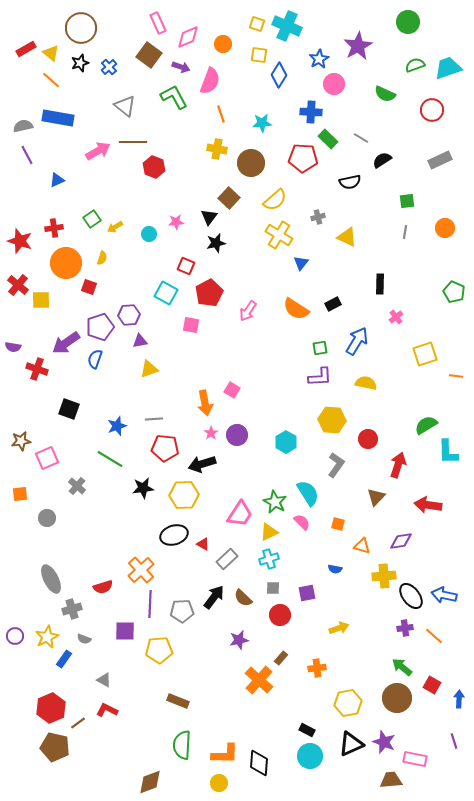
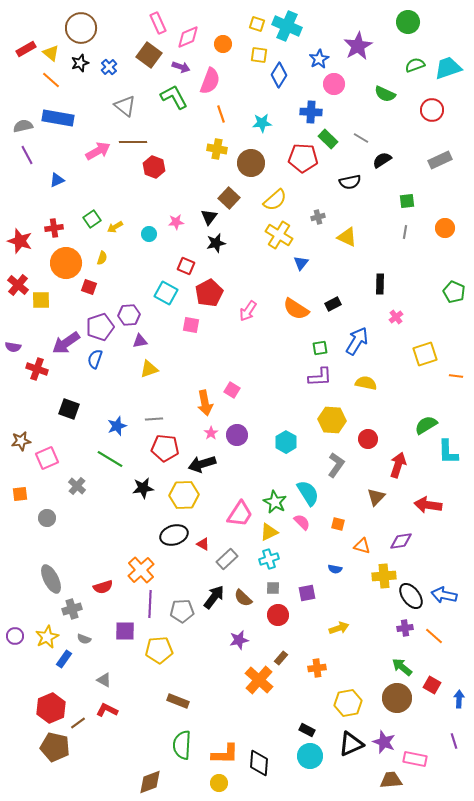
red circle at (280, 615): moved 2 px left
